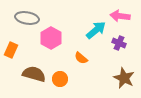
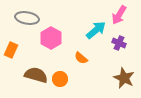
pink arrow: moved 1 px left, 1 px up; rotated 66 degrees counterclockwise
brown semicircle: moved 2 px right, 1 px down
